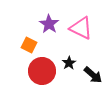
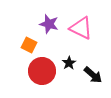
purple star: rotated 18 degrees counterclockwise
